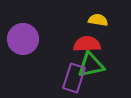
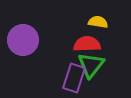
yellow semicircle: moved 2 px down
purple circle: moved 1 px down
green triangle: rotated 40 degrees counterclockwise
